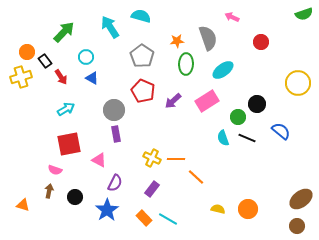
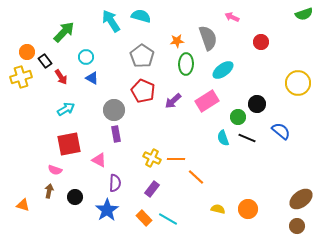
cyan arrow at (110, 27): moved 1 px right, 6 px up
purple semicircle at (115, 183): rotated 24 degrees counterclockwise
